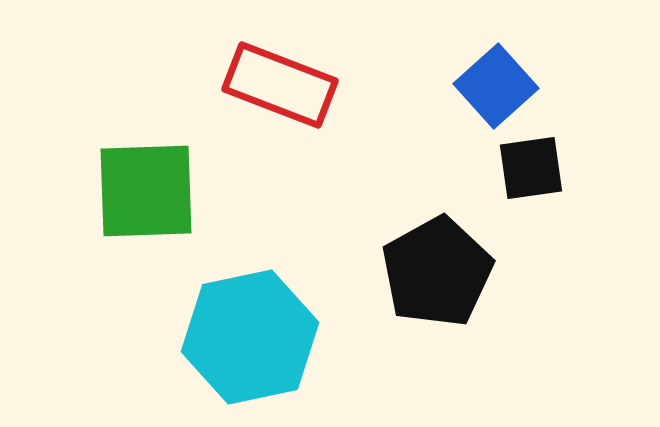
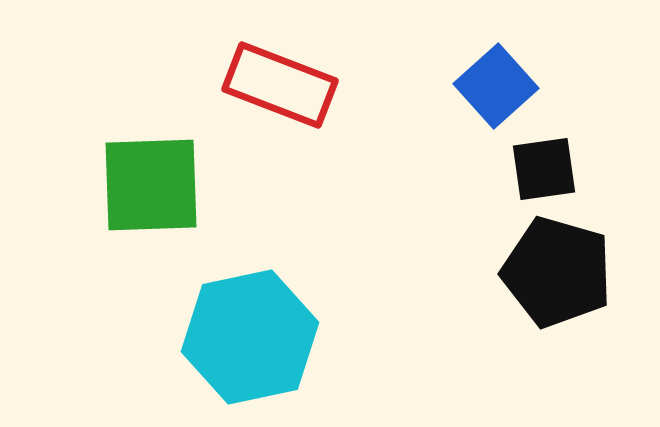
black square: moved 13 px right, 1 px down
green square: moved 5 px right, 6 px up
black pentagon: moved 120 px right; rotated 27 degrees counterclockwise
